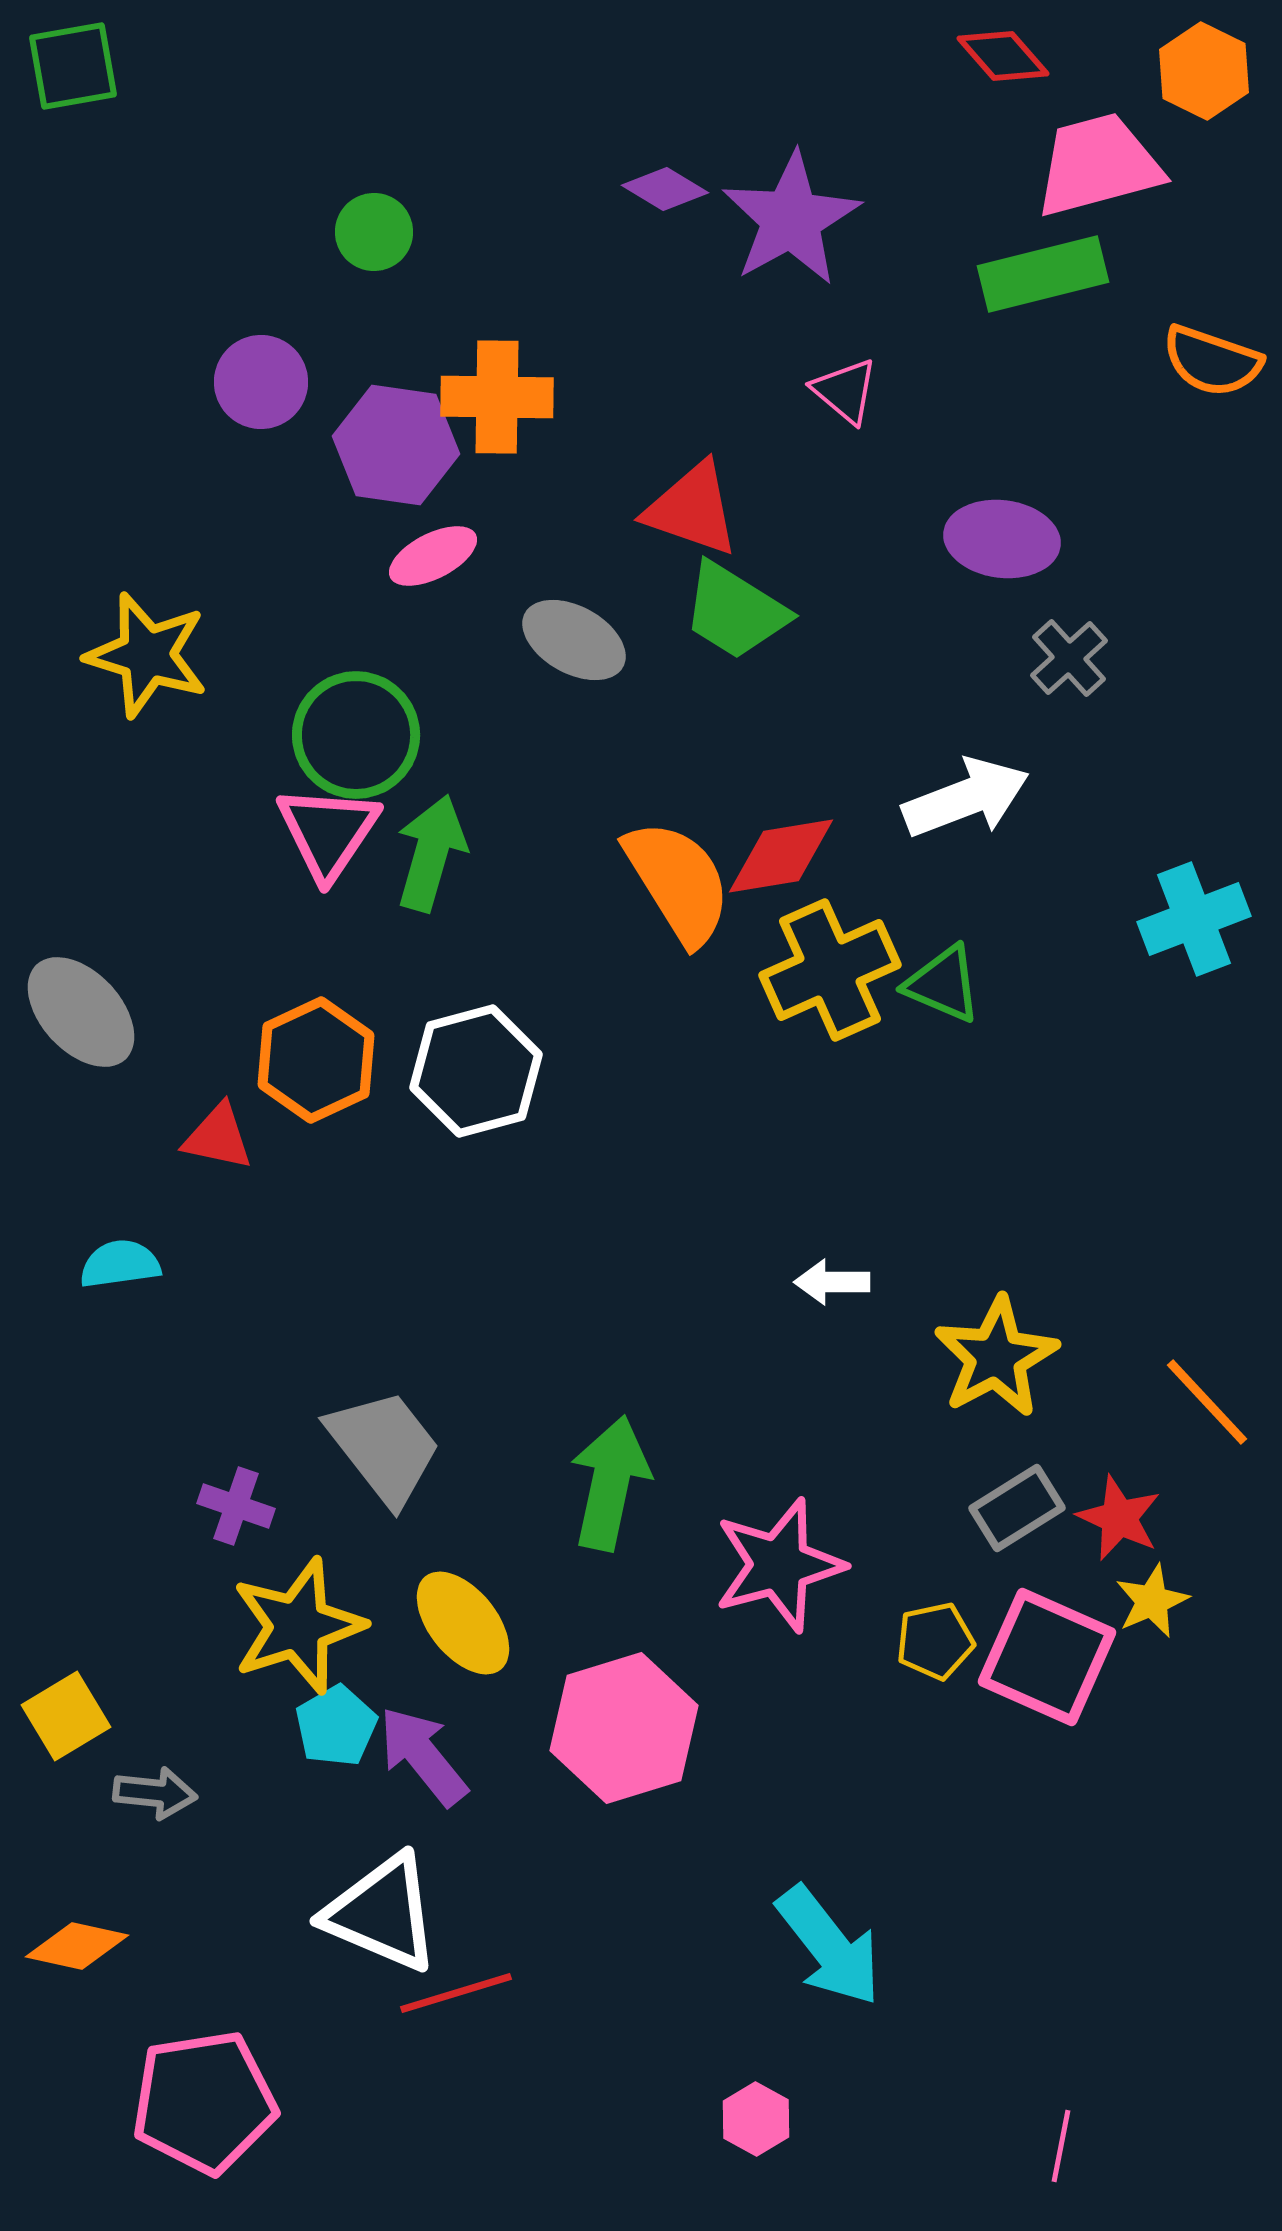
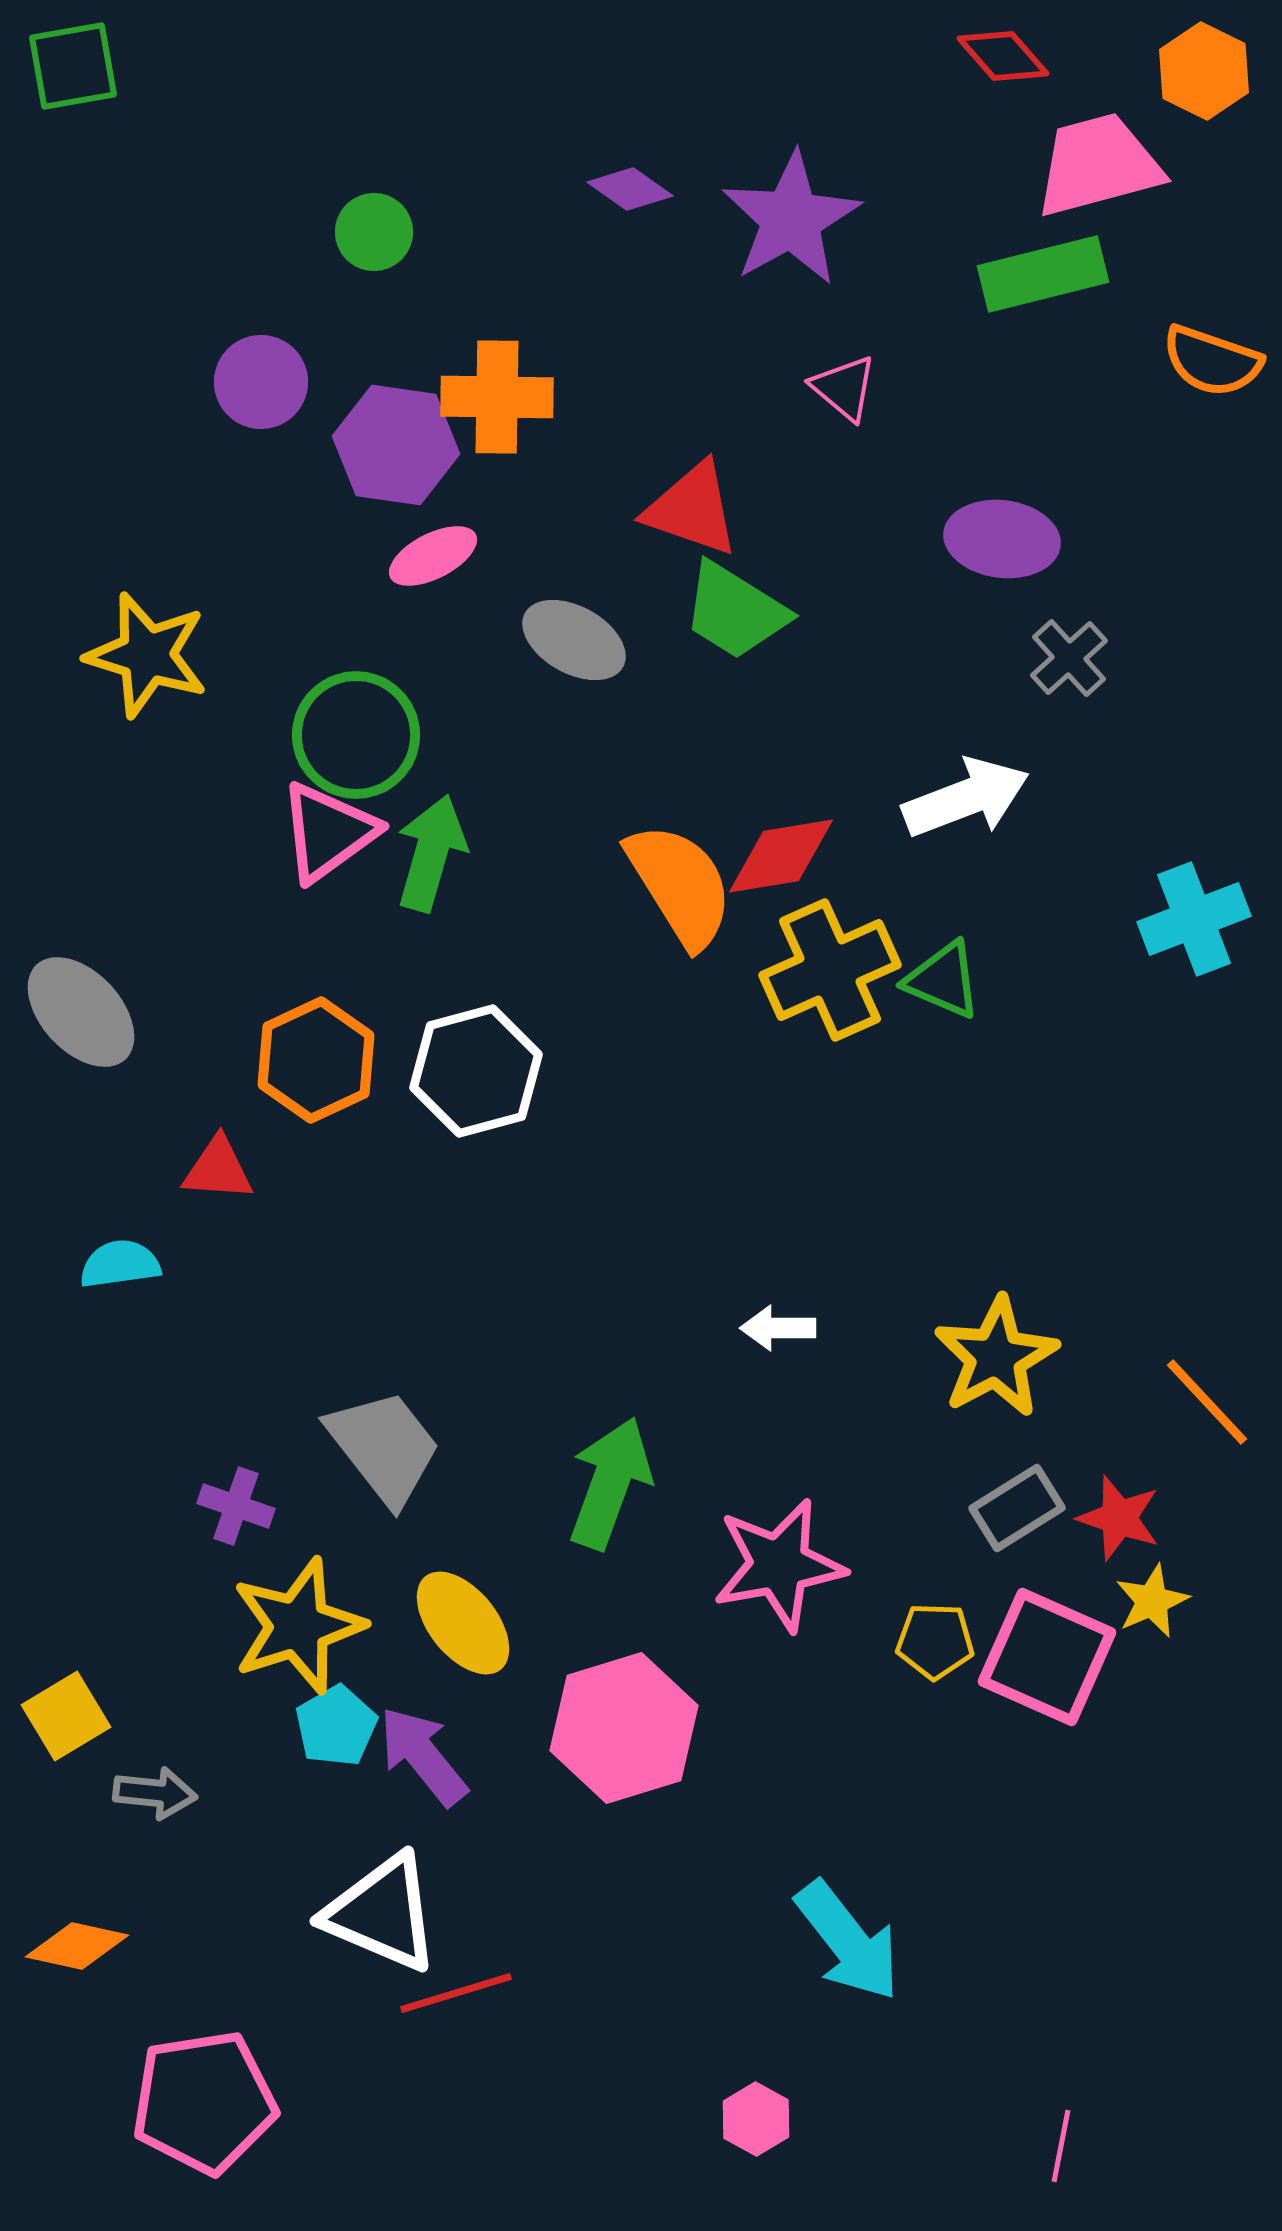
purple diamond at (665, 189): moved 35 px left; rotated 4 degrees clockwise
pink triangle at (845, 391): moved 1 px left, 3 px up
pink triangle at (328, 832): rotated 20 degrees clockwise
orange semicircle at (678, 882): moved 2 px right, 3 px down
green triangle at (943, 984): moved 4 px up
red triangle at (218, 1137): moved 32 px down; rotated 8 degrees counterclockwise
white arrow at (832, 1282): moved 54 px left, 46 px down
green arrow at (610, 1483): rotated 8 degrees clockwise
red star at (1119, 1518): rotated 6 degrees counterclockwise
pink star at (779, 1565): rotated 5 degrees clockwise
yellow pentagon at (935, 1641): rotated 14 degrees clockwise
cyan arrow at (829, 1946): moved 19 px right, 5 px up
